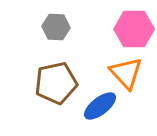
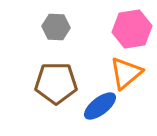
pink hexagon: moved 2 px left; rotated 9 degrees counterclockwise
orange triangle: rotated 33 degrees clockwise
brown pentagon: rotated 12 degrees clockwise
